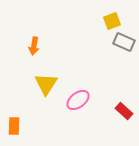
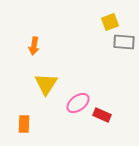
yellow square: moved 2 px left, 1 px down
gray rectangle: rotated 20 degrees counterclockwise
pink ellipse: moved 3 px down
red rectangle: moved 22 px left, 4 px down; rotated 18 degrees counterclockwise
orange rectangle: moved 10 px right, 2 px up
